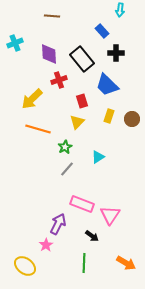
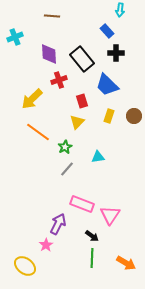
blue rectangle: moved 5 px right
cyan cross: moved 6 px up
brown circle: moved 2 px right, 3 px up
orange line: moved 3 px down; rotated 20 degrees clockwise
cyan triangle: rotated 24 degrees clockwise
green line: moved 8 px right, 5 px up
